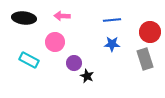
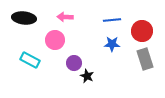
pink arrow: moved 3 px right, 1 px down
red circle: moved 8 px left, 1 px up
pink circle: moved 2 px up
cyan rectangle: moved 1 px right
